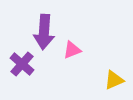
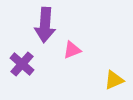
purple arrow: moved 1 px right, 7 px up
